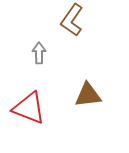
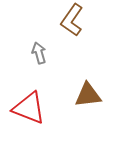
gray arrow: rotated 15 degrees counterclockwise
